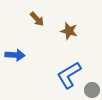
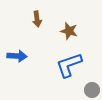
brown arrow: rotated 35 degrees clockwise
blue arrow: moved 2 px right, 1 px down
blue L-shape: moved 10 px up; rotated 12 degrees clockwise
